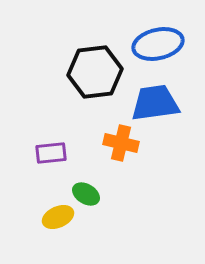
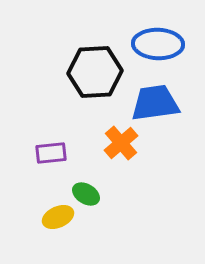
blue ellipse: rotated 15 degrees clockwise
black hexagon: rotated 4 degrees clockwise
orange cross: rotated 36 degrees clockwise
